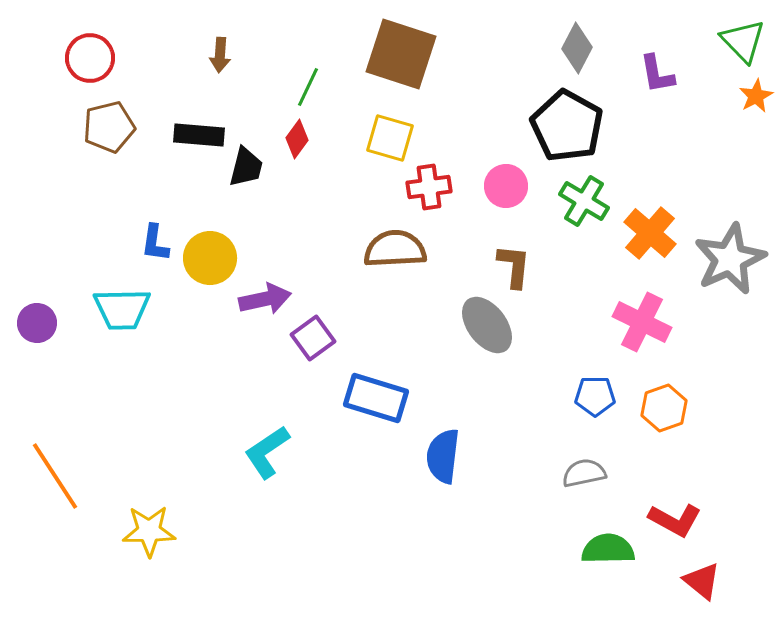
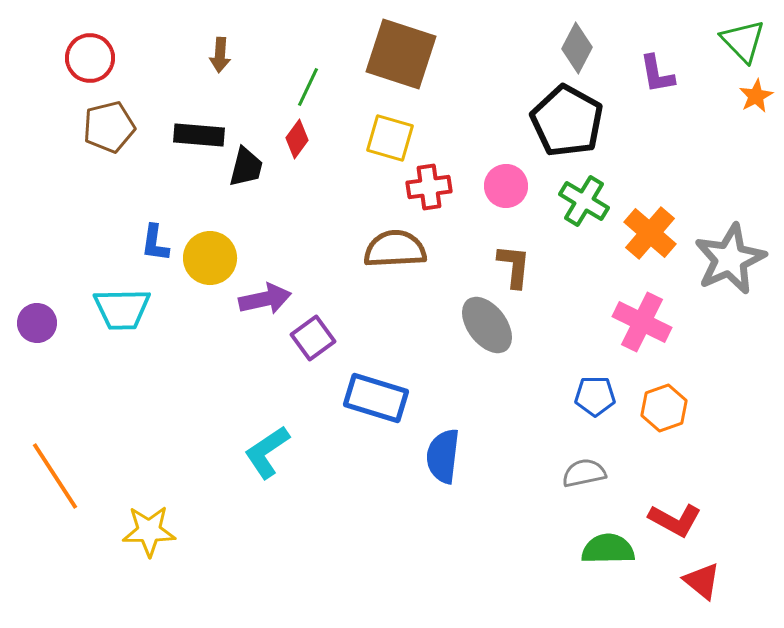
black pentagon: moved 5 px up
